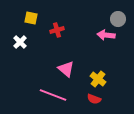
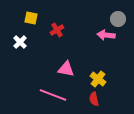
red cross: rotated 16 degrees counterclockwise
pink triangle: rotated 30 degrees counterclockwise
red semicircle: rotated 56 degrees clockwise
